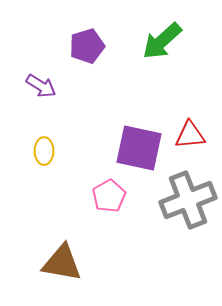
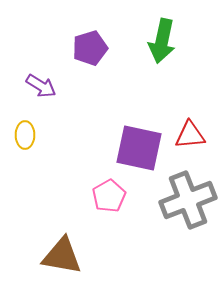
green arrow: rotated 36 degrees counterclockwise
purple pentagon: moved 3 px right, 2 px down
yellow ellipse: moved 19 px left, 16 px up
brown triangle: moved 7 px up
